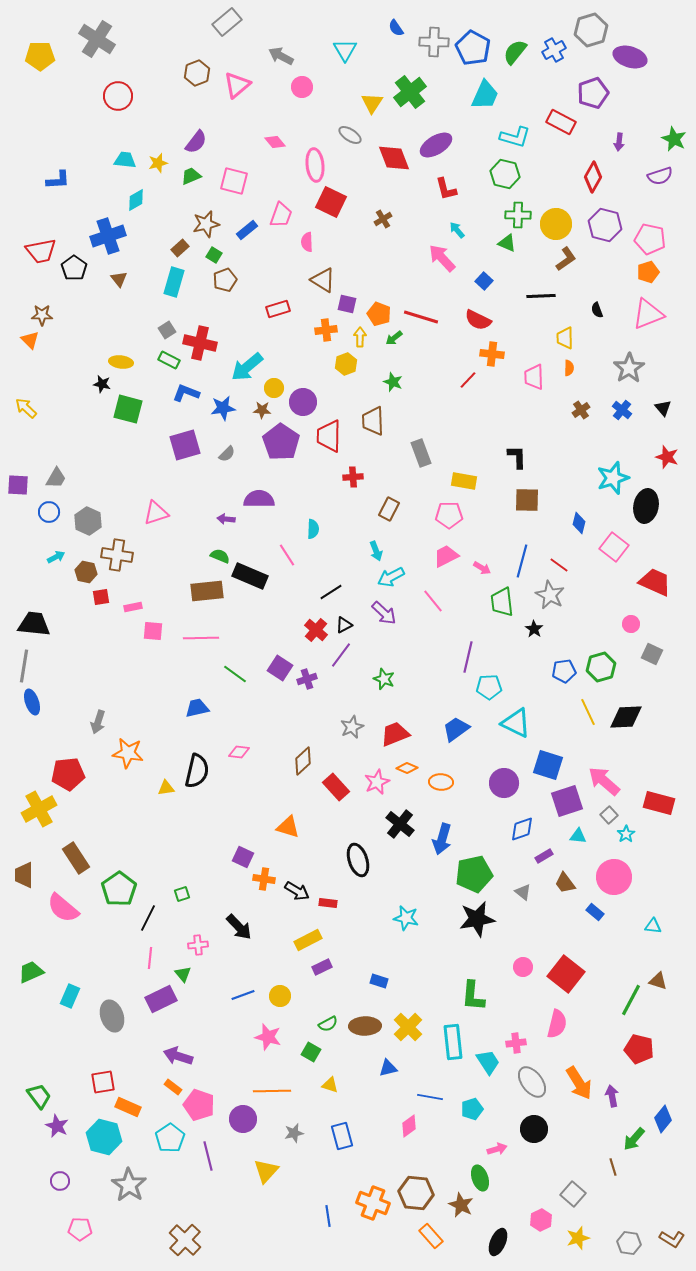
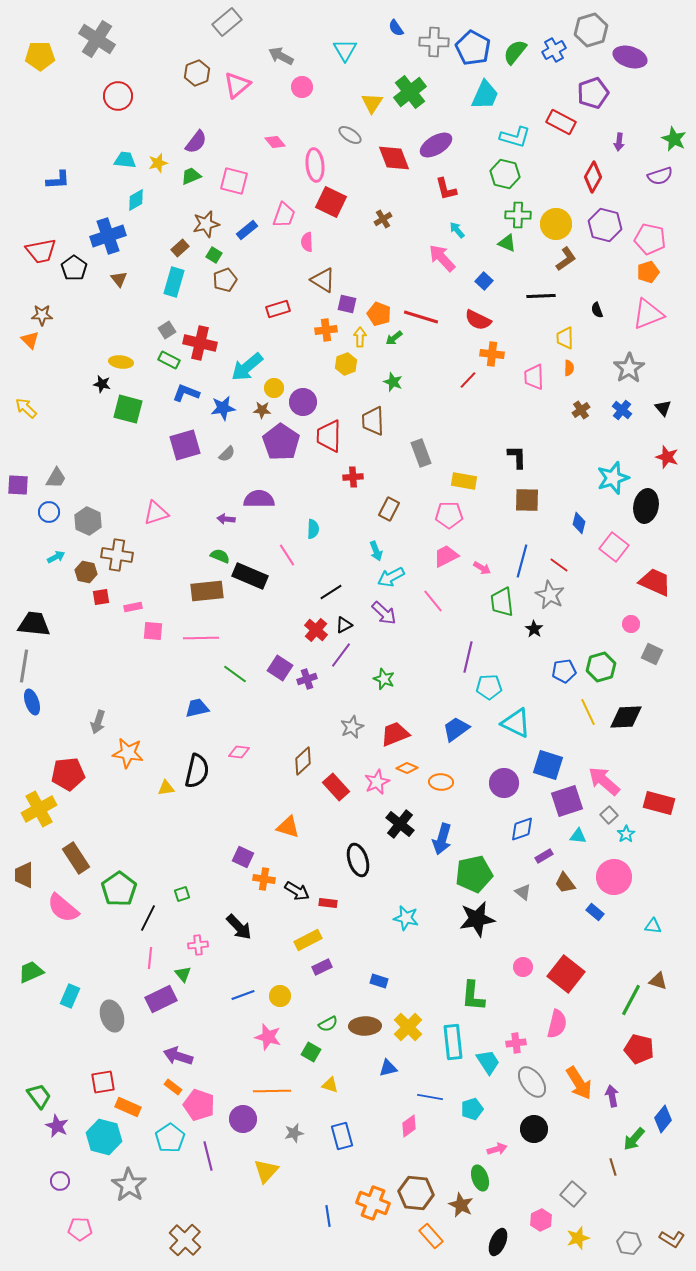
pink trapezoid at (281, 215): moved 3 px right
